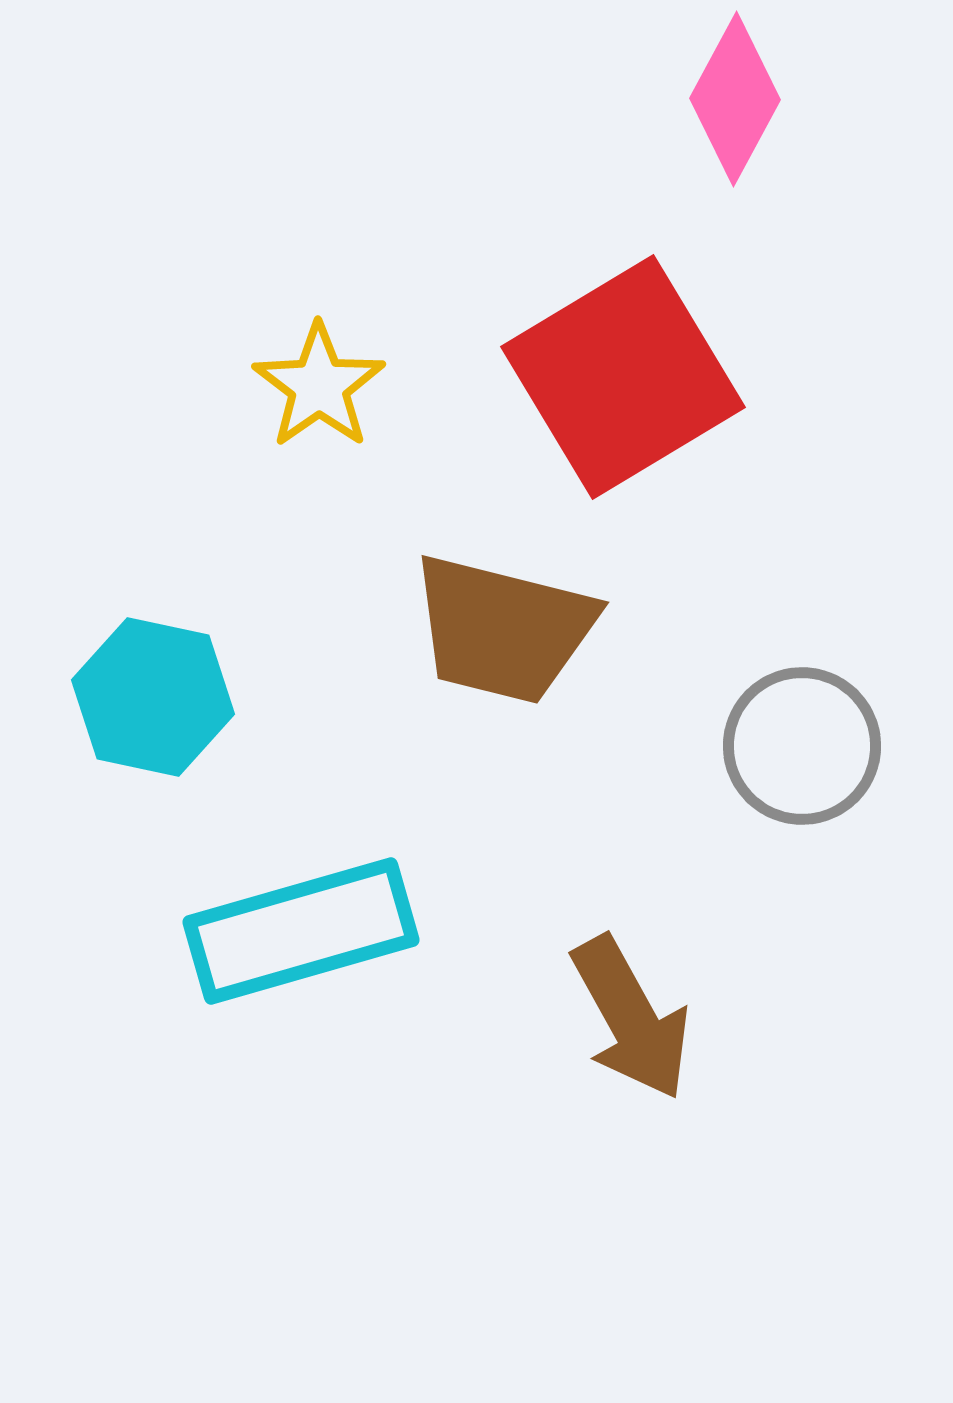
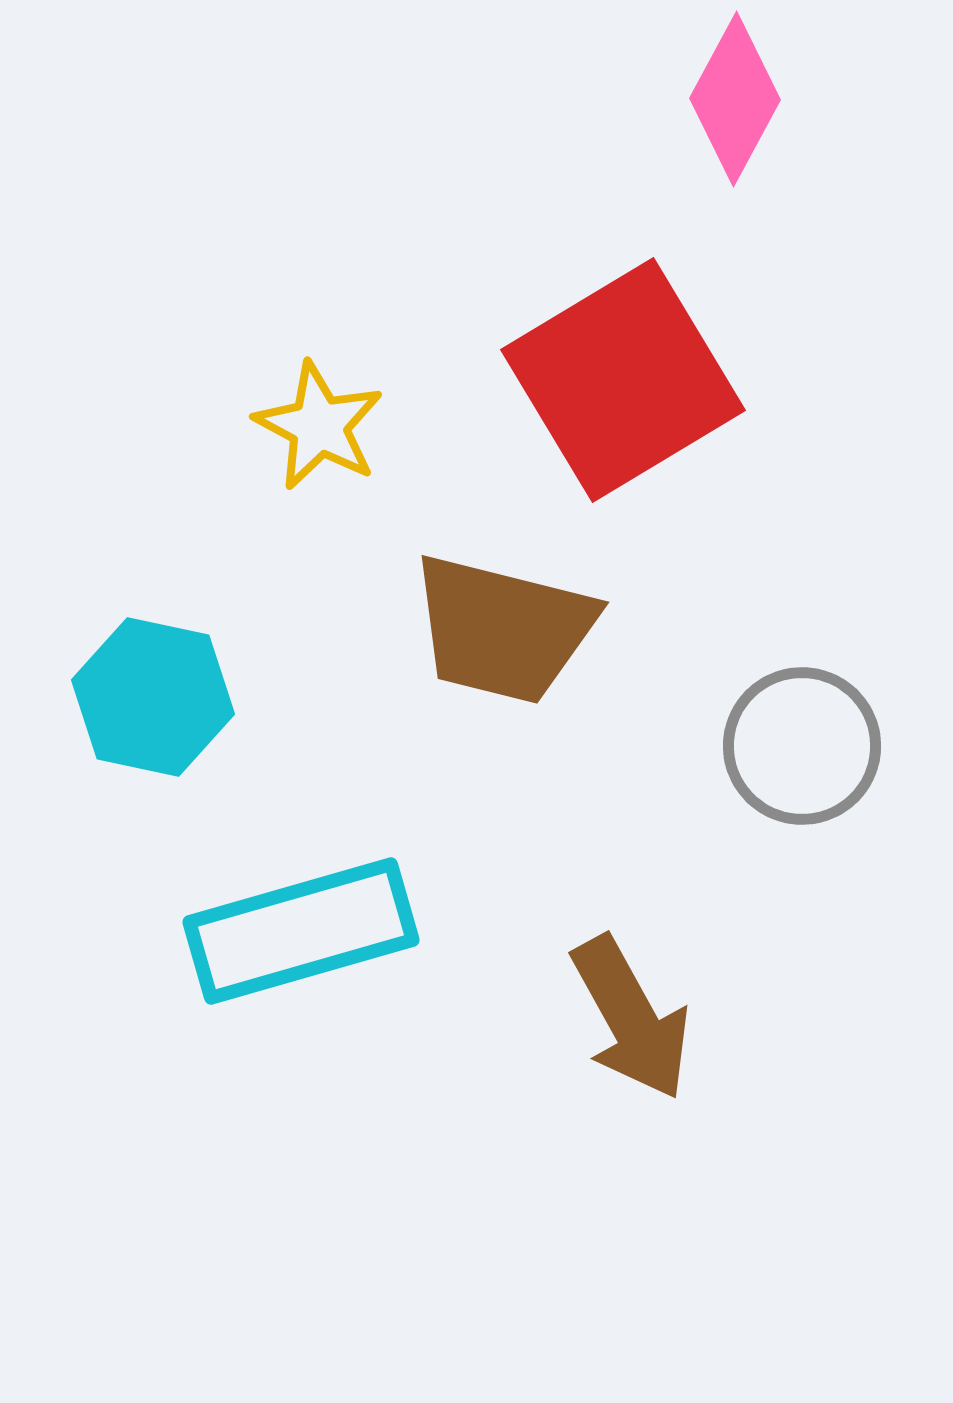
red square: moved 3 px down
yellow star: moved 40 px down; rotated 9 degrees counterclockwise
